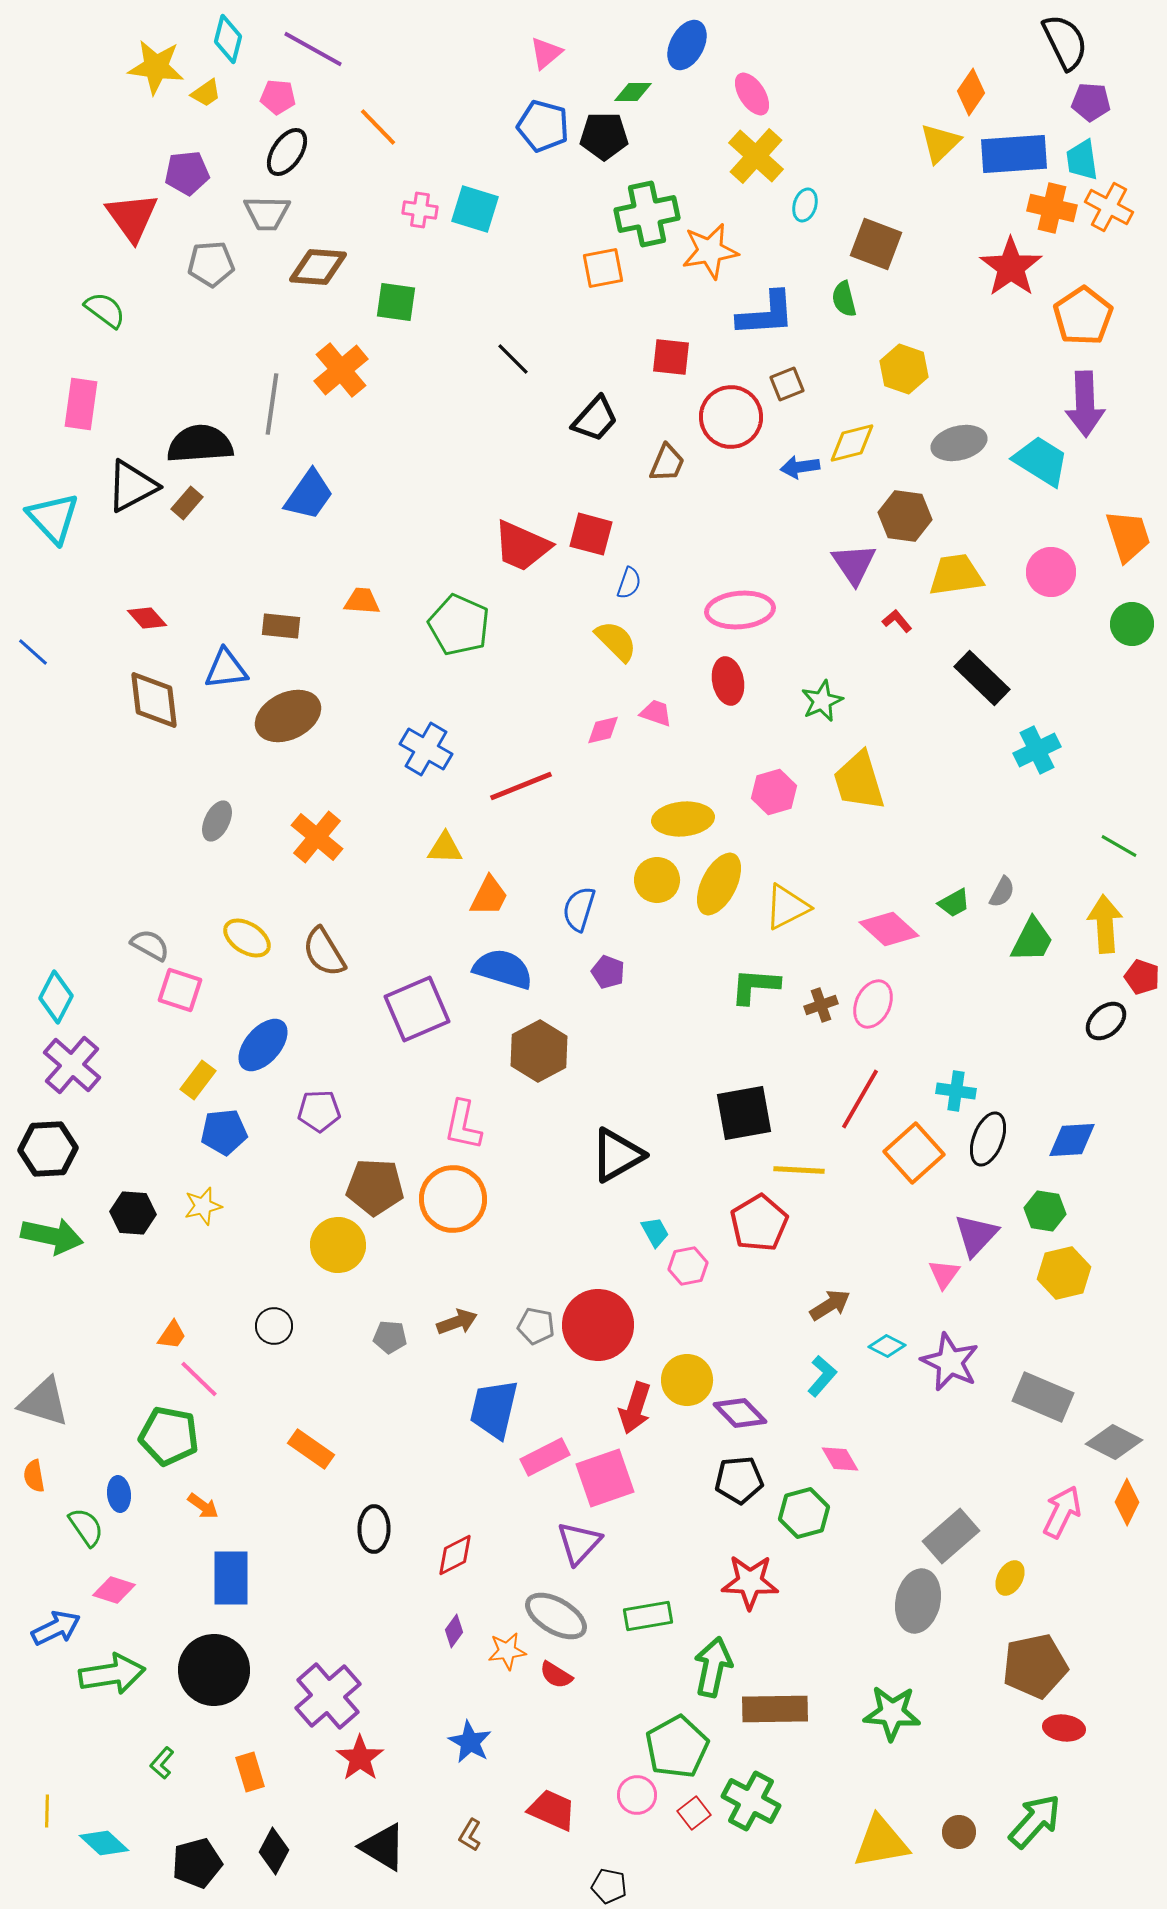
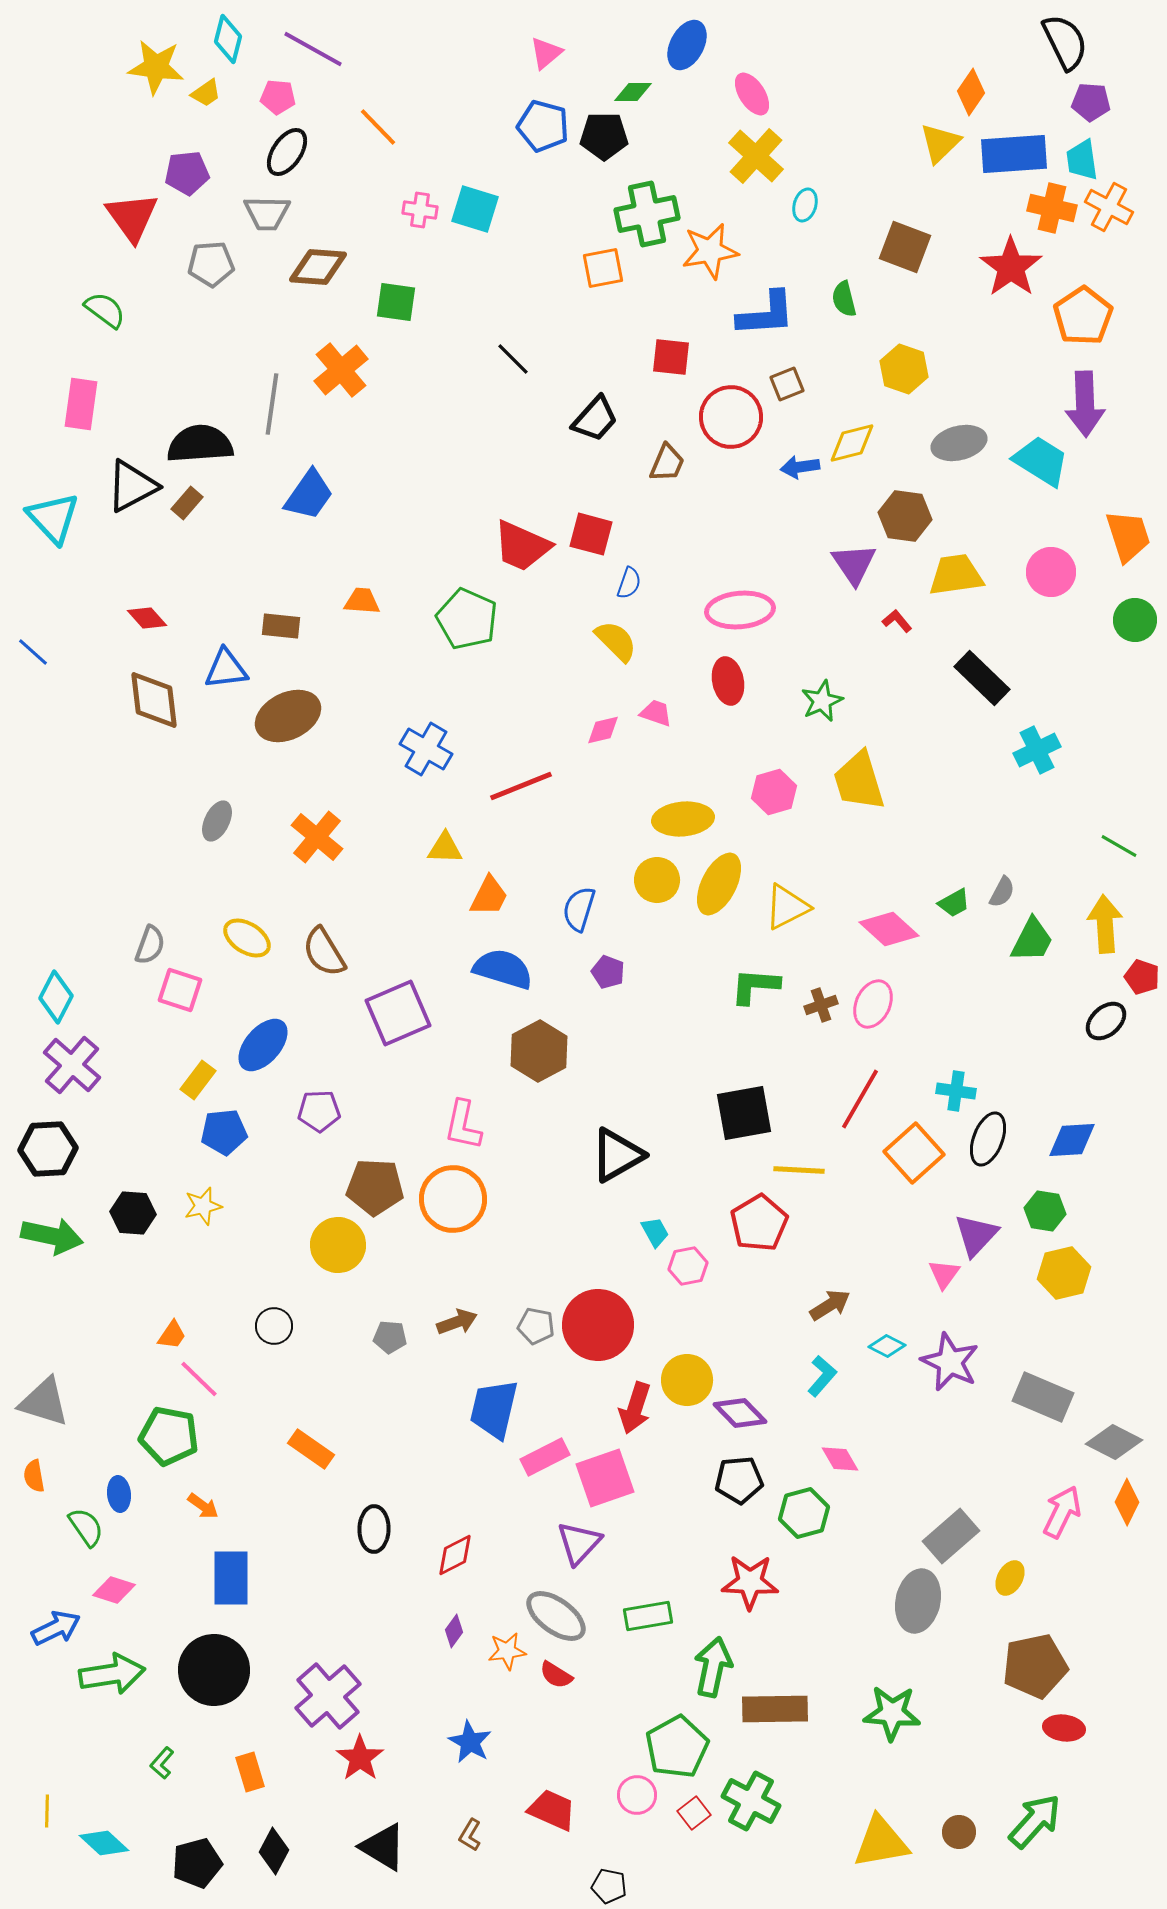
brown square at (876, 244): moved 29 px right, 3 px down
green circle at (1132, 624): moved 3 px right, 4 px up
green pentagon at (459, 625): moved 8 px right, 6 px up
gray semicircle at (150, 945): rotated 81 degrees clockwise
purple square at (417, 1009): moved 19 px left, 4 px down
gray ellipse at (556, 1616): rotated 6 degrees clockwise
